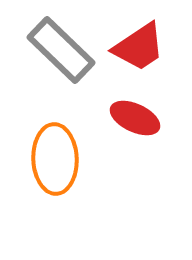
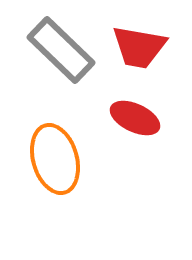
red trapezoid: rotated 44 degrees clockwise
orange ellipse: rotated 14 degrees counterclockwise
